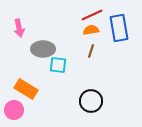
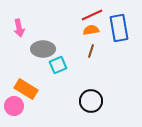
cyan square: rotated 30 degrees counterclockwise
pink circle: moved 4 px up
